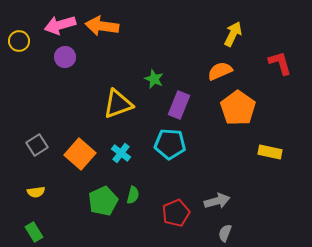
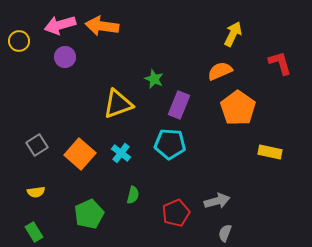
green pentagon: moved 14 px left, 13 px down
